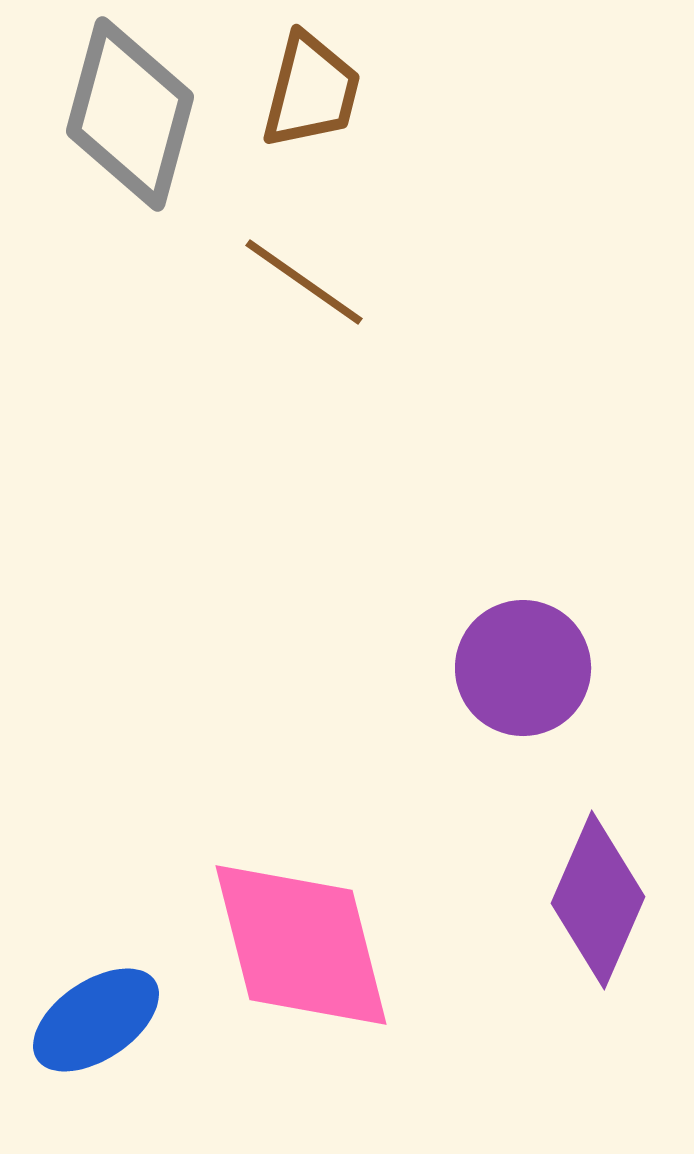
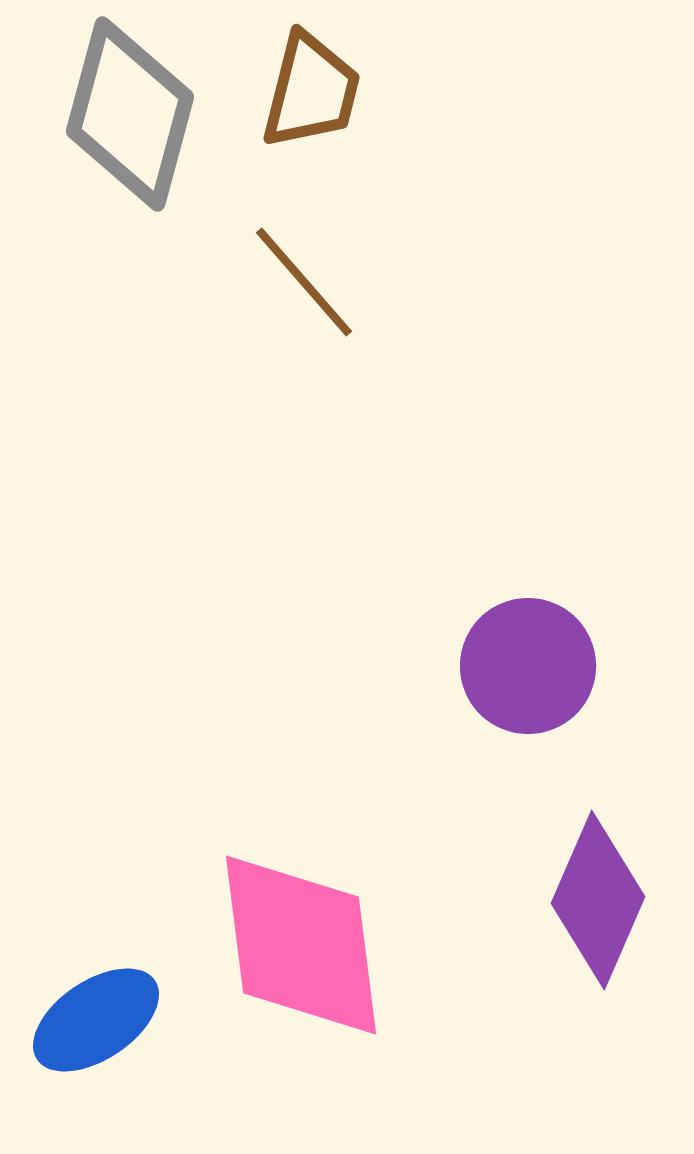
brown line: rotated 14 degrees clockwise
purple circle: moved 5 px right, 2 px up
pink diamond: rotated 7 degrees clockwise
